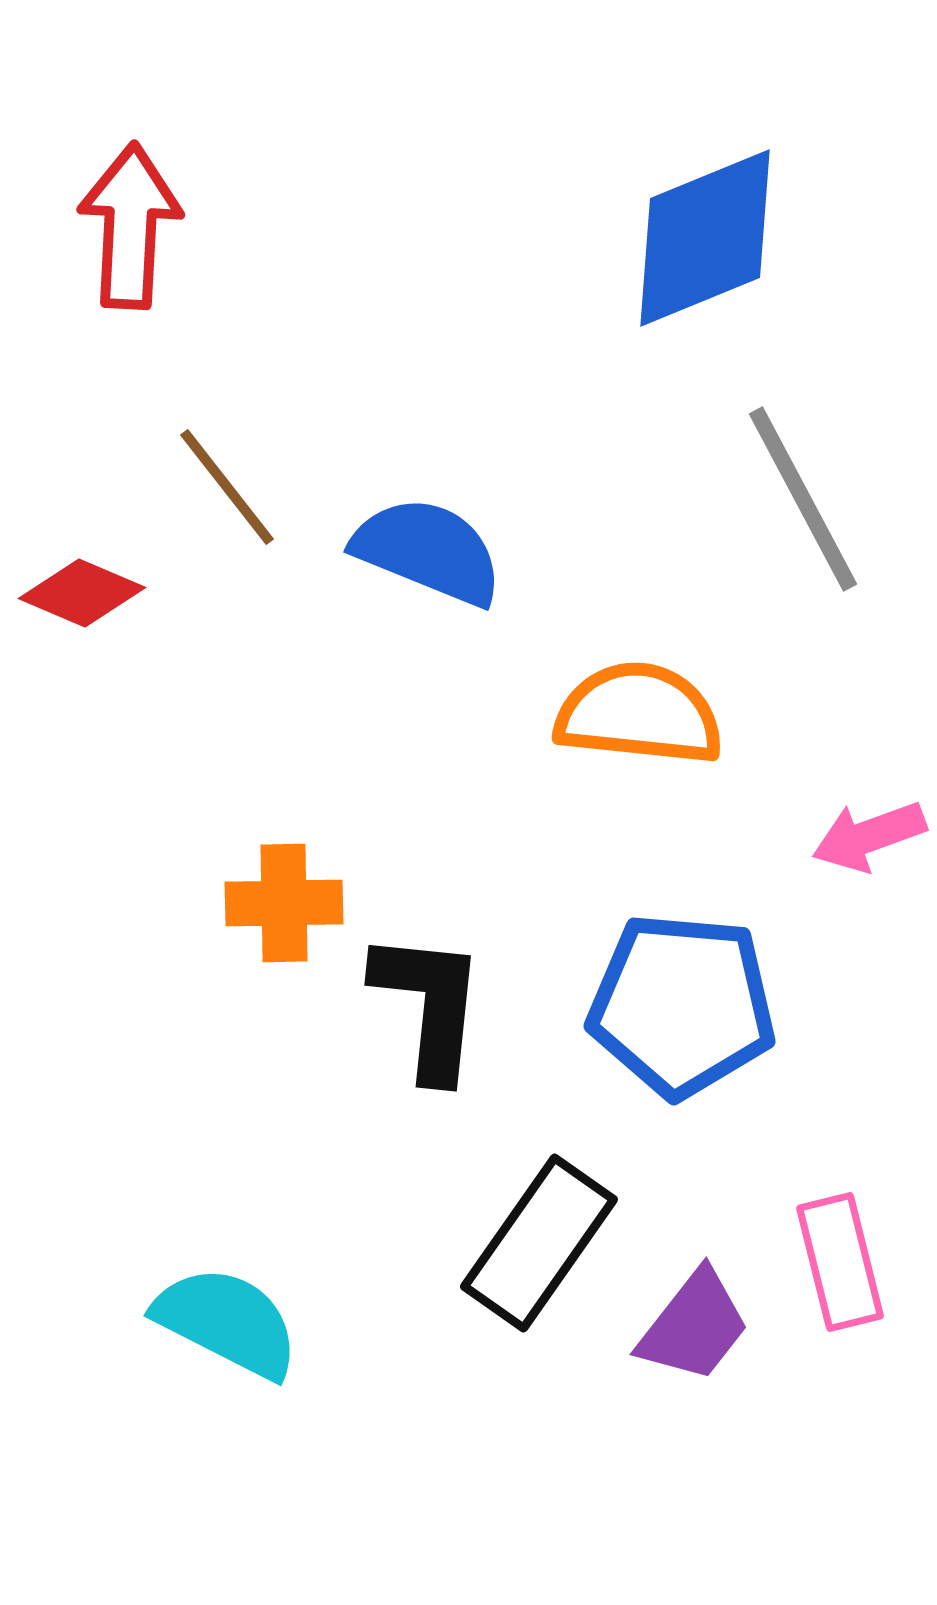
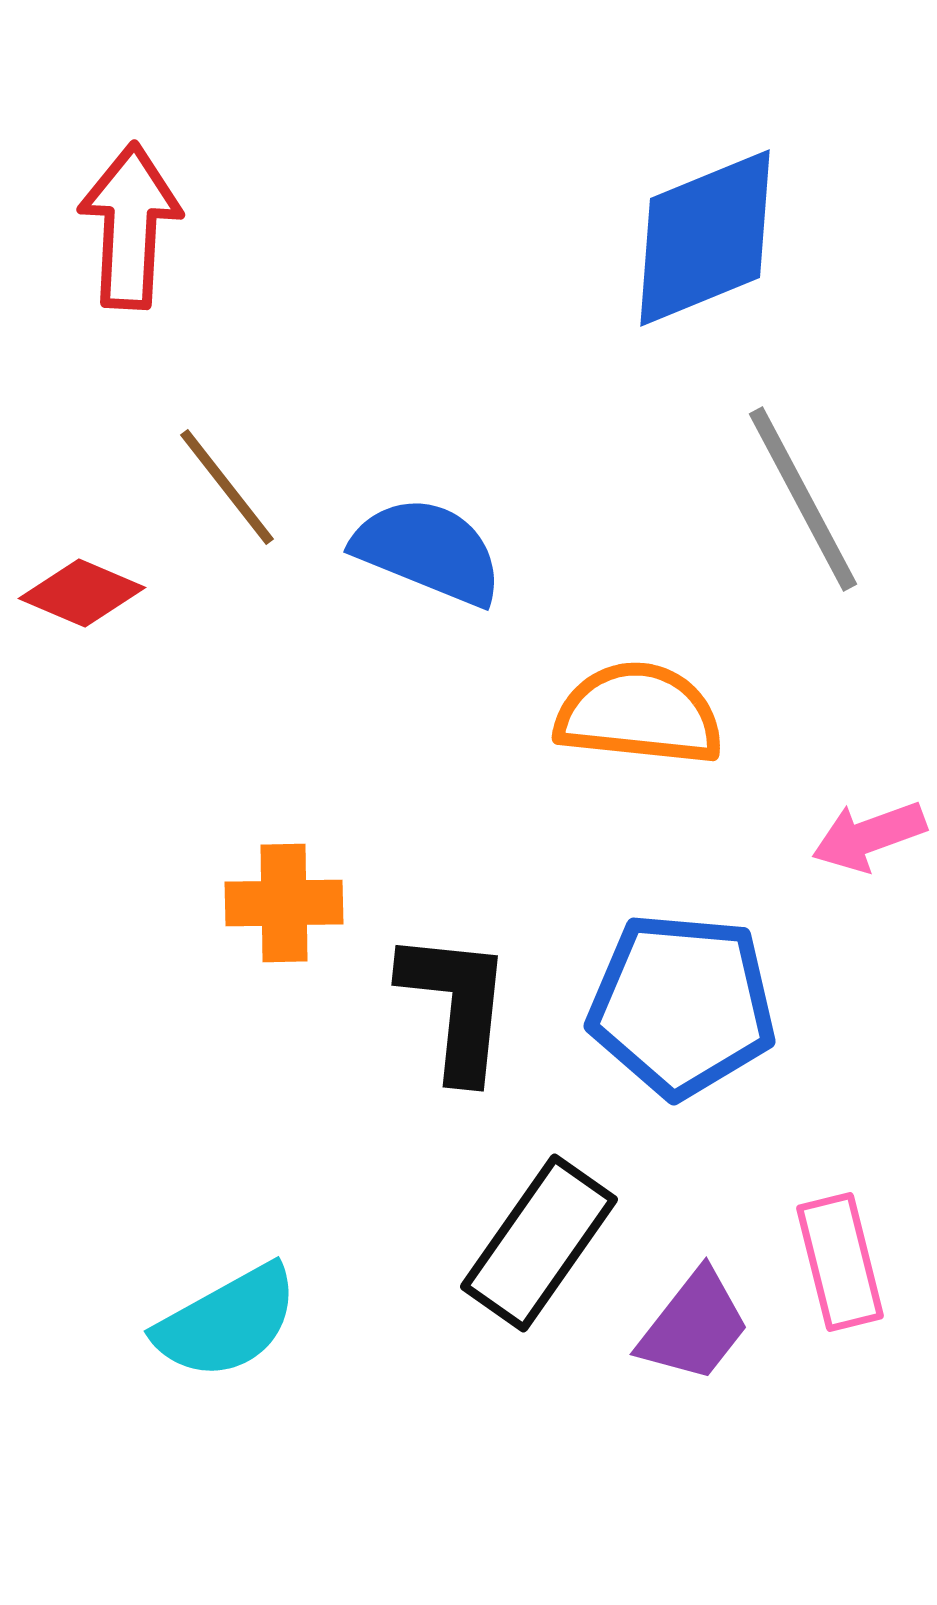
black L-shape: moved 27 px right
cyan semicircle: rotated 124 degrees clockwise
